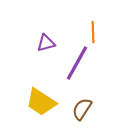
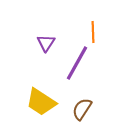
purple triangle: rotated 42 degrees counterclockwise
